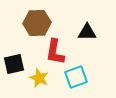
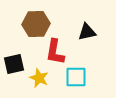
brown hexagon: moved 1 px left, 1 px down
black triangle: rotated 12 degrees counterclockwise
cyan square: rotated 20 degrees clockwise
